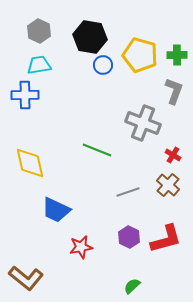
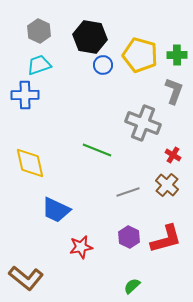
cyan trapezoid: rotated 10 degrees counterclockwise
brown cross: moved 1 px left
